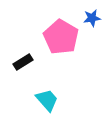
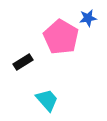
blue star: moved 4 px left
